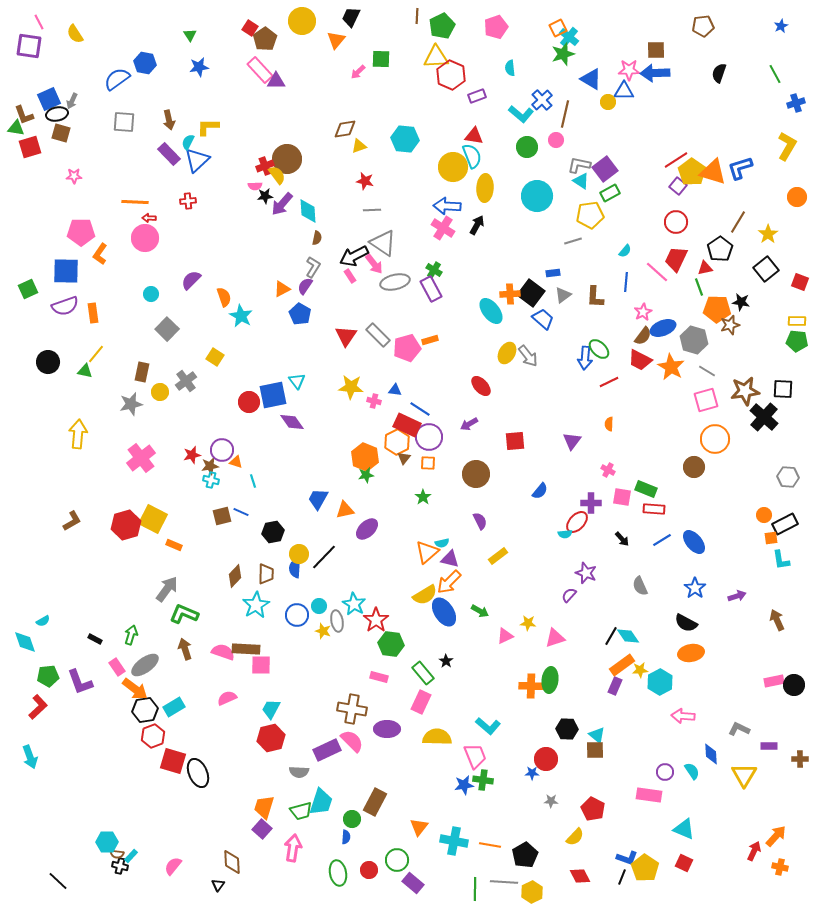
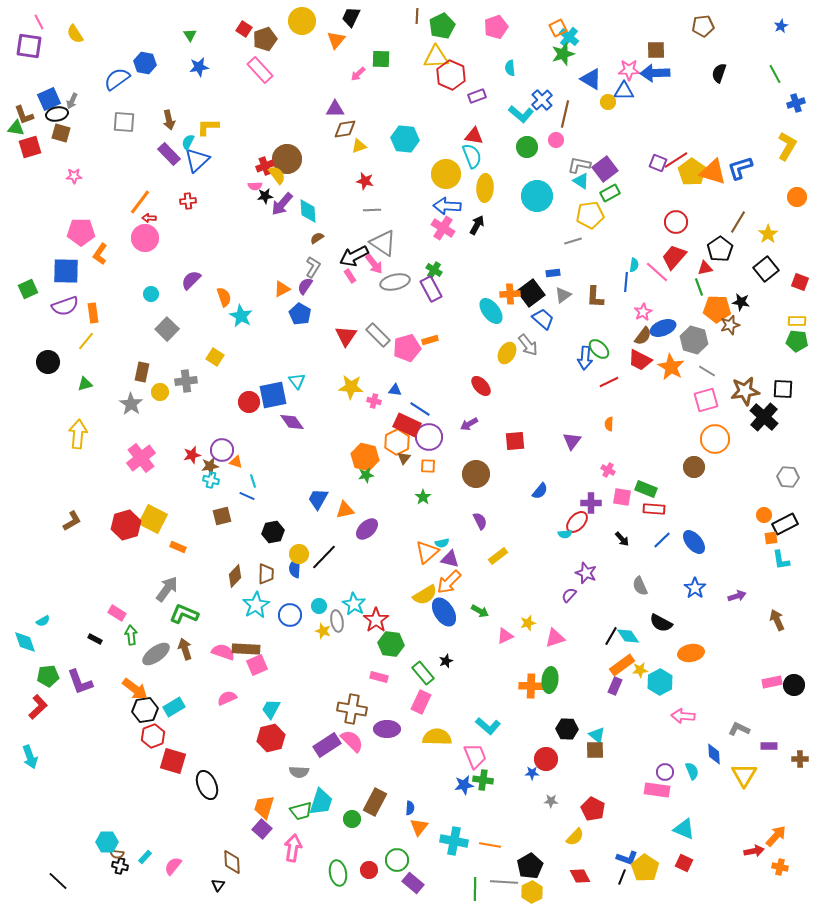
red square at (250, 28): moved 6 px left, 1 px down
brown pentagon at (265, 39): rotated 15 degrees clockwise
pink arrow at (358, 72): moved 2 px down
purple triangle at (276, 81): moved 59 px right, 28 px down
yellow circle at (453, 167): moved 7 px left, 7 px down
purple square at (678, 186): moved 20 px left, 23 px up; rotated 18 degrees counterclockwise
orange line at (135, 202): moved 5 px right; rotated 56 degrees counterclockwise
brown semicircle at (317, 238): rotated 136 degrees counterclockwise
cyan semicircle at (625, 251): moved 9 px right, 14 px down; rotated 32 degrees counterclockwise
red trapezoid at (676, 259): moved 2 px left, 2 px up; rotated 16 degrees clockwise
black square at (531, 293): rotated 16 degrees clockwise
yellow line at (96, 354): moved 10 px left, 13 px up
gray arrow at (528, 356): moved 11 px up
green triangle at (85, 371): moved 13 px down; rotated 28 degrees counterclockwise
gray cross at (186, 381): rotated 30 degrees clockwise
gray star at (131, 404): rotated 25 degrees counterclockwise
orange hexagon at (365, 457): rotated 8 degrees counterclockwise
orange square at (428, 463): moved 3 px down
blue line at (241, 512): moved 6 px right, 16 px up
blue line at (662, 540): rotated 12 degrees counterclockwise
orange rectangle at (174, 545): moved 4 px right, 2 px down
blue circle at (297, 615): moved 7 px left
yellow star at (528, 623): rotated 21 degrees counterclockwise
black semicircle at (686, 623): moved 25 px left
green arrow at (131, 635): rotated 24 degrees counterclockwise
black star at (446, 661): rotated 16 degrees clockwise
gray ellipse at (145, 665): moved 11 px right, 11 px up
pink square at (261, 665): moved 4 px left; rotated 25 degrees counterclockwise
pink rectangle at (117, 667): moved 54 px up; rotated 24 degrees counterclockwise
pink rectangle at (774, 681): moved 2 px left, 1 px down
purple rectangle at (327, 750): moved 5 px up; rotated 8 degrees counterclockwise
blue diamond at (711, 754): moved 3 px right
cyan semicircle at (692, 771): rotated 12 degrees clockwise
black ellipse at (198, 773): moved 9 px right, 12 px down
pink rectangle at (649, 795): moved 8 px right, 5 px up
blue semicircle at (346, 837): moved 64 px right, 29 px up
red arrow at (754, 851): rotated 54 degrees clockwise
black pentagon at (525, 855): moved 5 px right, 11 px down
cyan rectangle at (131, 856): moved 14 px right, 1 px down
